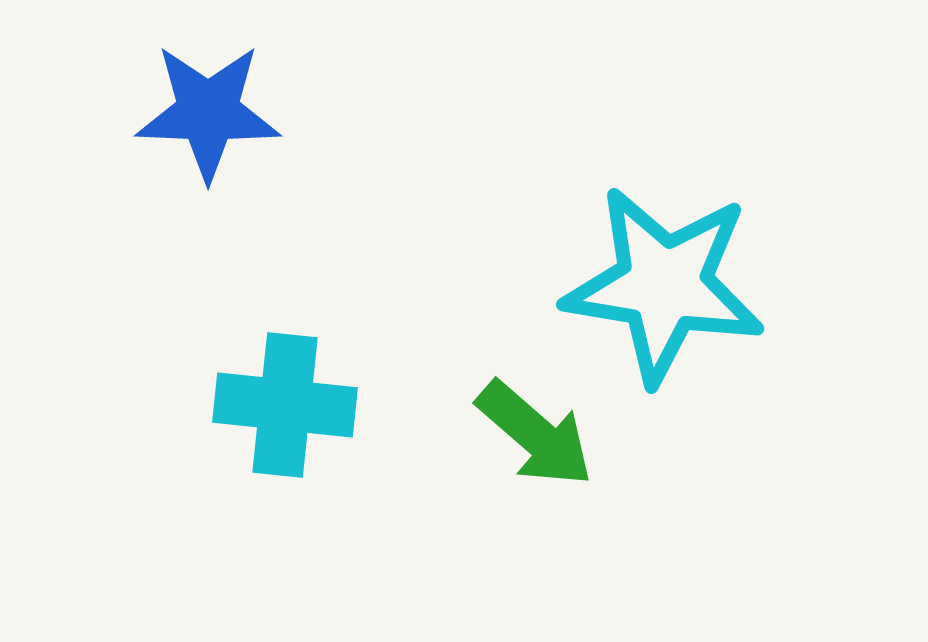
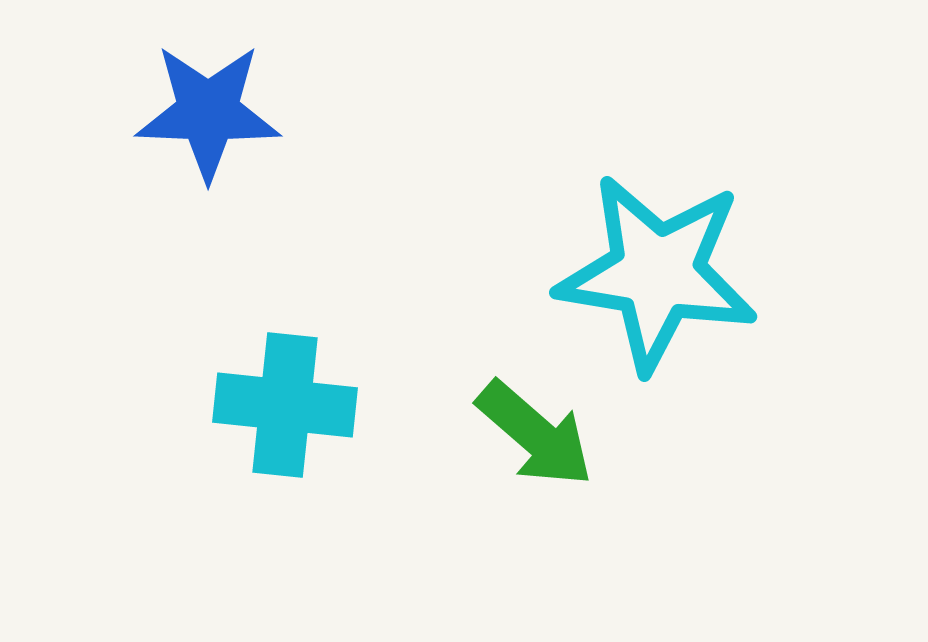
cyan star: moved 7 px left, 12 px up
